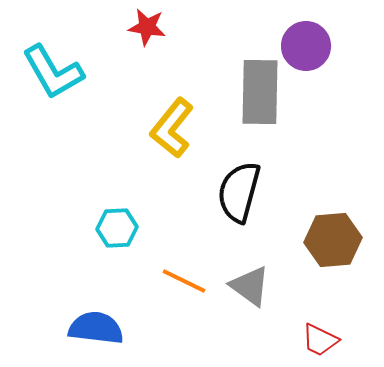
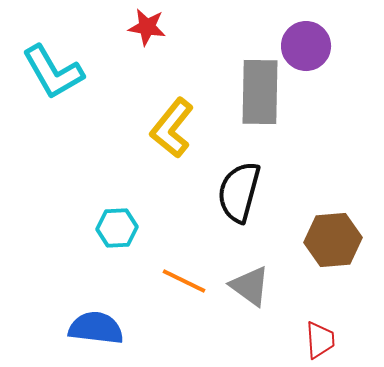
red trapezoid: rotated 120 degrees counterclockwise
